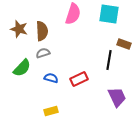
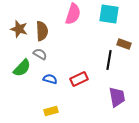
gray semicircle: moved 3 px left, 1 px down; rotated 48 degrees clockwise
blue semicircle: moved 1 px left, 1 px down
purple trapezoid: rotated 15 degrees clockwise
